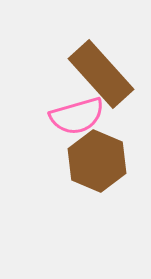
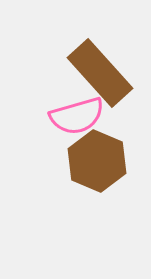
brown rectangle: moved 1 px left, 1 px up
